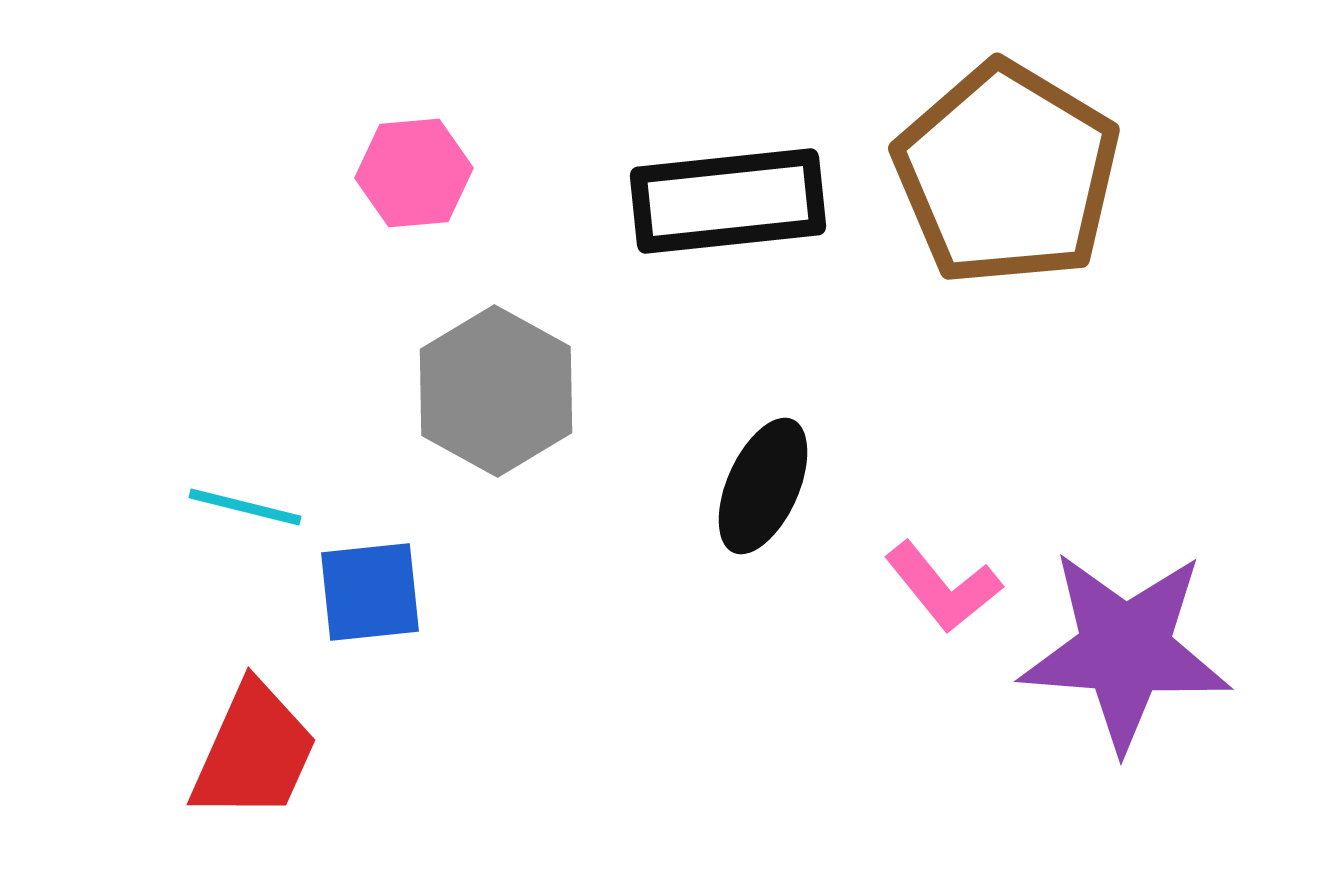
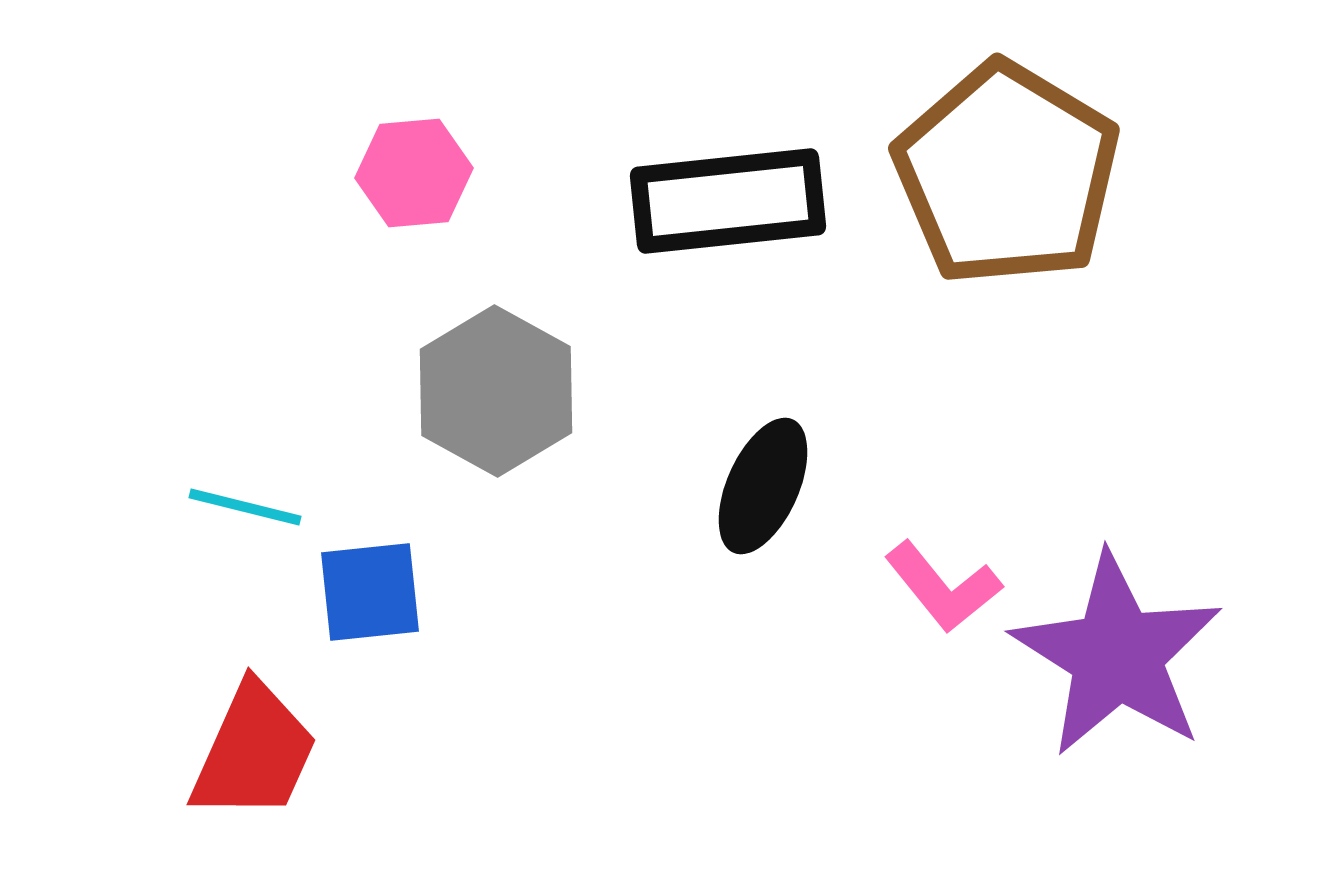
purple star: moved 8 px left, 5 px down; rotated 28 degrees clockwise
